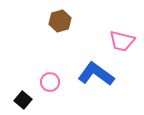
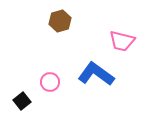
black square: moved 1 px left, 1 px down; rotated 12 degrees clockwise
